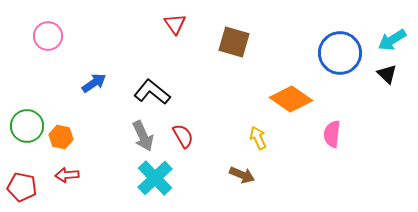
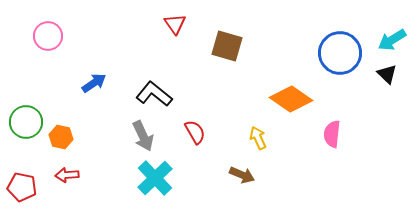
brown square: moved 7 px left, 4 px down
black L-shape: moved 2 px right, 2 px down
green circle: moved 1 px left, 4 px up
red semicircle: moved 12 px right, 4 px up
